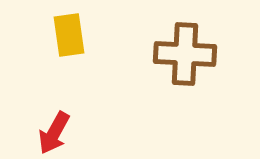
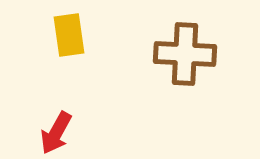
red arrow: moved 2 px right
